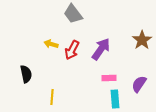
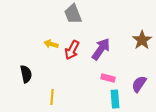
gray trapezoid: rotated 15 degrees clockwise
pink rectangle: moved 1 px left; rotated 16 degrees clockwise
